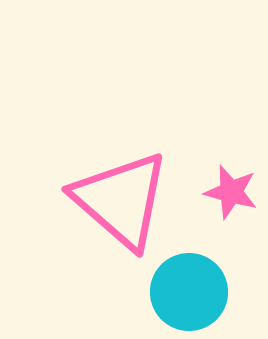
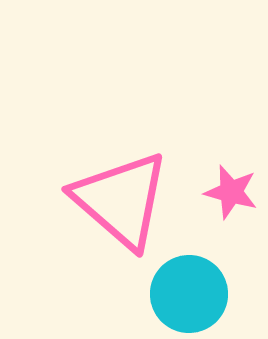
cyan circle: moved 2 px down
